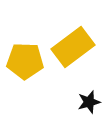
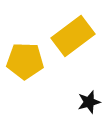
yellow rectangle: moved 11 px up
